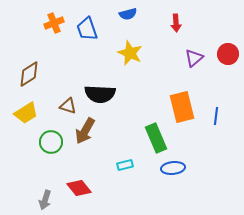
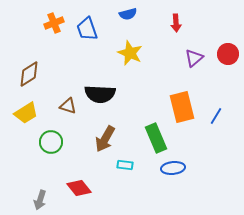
blue line: rotated 24 degrees clockwise
brown arrow: moved 20 px right, 8 px down
cyan rectangle: rotated 21 degrees clockwise
gray arrow: moved 5 px left
